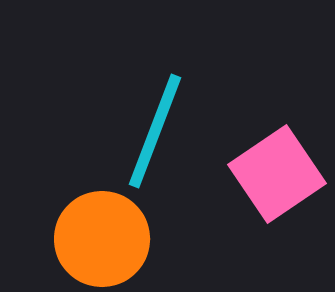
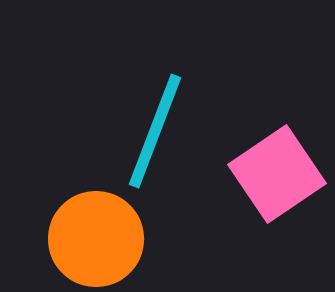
orange circle: moved 6 px left
